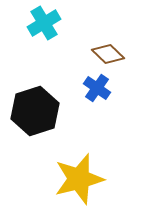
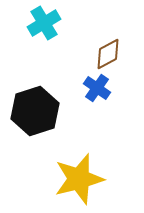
brown diamond: rotated 72 degrees counterclockwise
